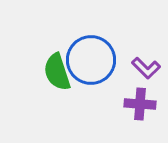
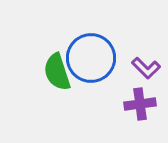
blue circle: moved 2 px up
purple cross: rotated 12 degrees counterclockwise
